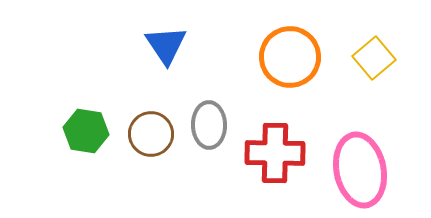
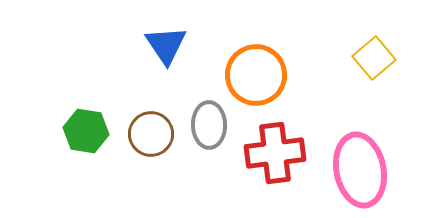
orange circle: moved 34 px left, 18 px down
red cross: rotated 8 degrees counterclockwise
